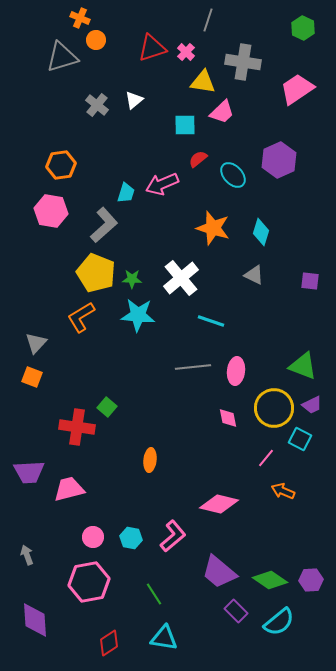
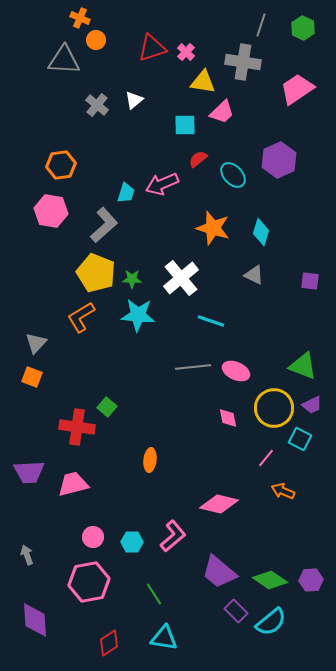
gray line at (208, 20): moved 53 px right, 5 px down
gray triangle at (62, 57): moved 2 px right, 3 px down; rotated 20 degrees clockwise
pink ellipse at (236, 371): rotated 72 degrees counterclockwise
pink trapezoid at (69, 489): moved 4 px right, 5 px up
cyan hexagon at (131, 538): moved 1 px right, 4 px down; rotated 10 degrees counterclockwise
cyan semicircle at (279, 622): moved 8 px left
